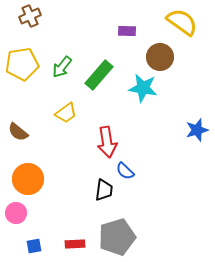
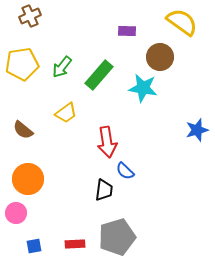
brown semicircle: moved 5 px right, 2 px up
